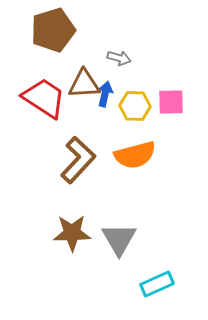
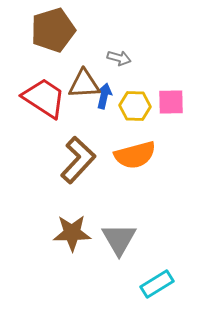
blue arrow: moved 1 px left, 2 px down
cyan rectangle: rotated 8 degrees counterclockwise
